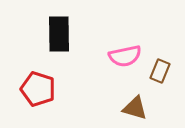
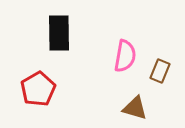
black rectangle: moved 1 px up
pink semicircle: rotated 68 degrees counterclockwise
red pentagon: rotated 24 degrees clockwise
